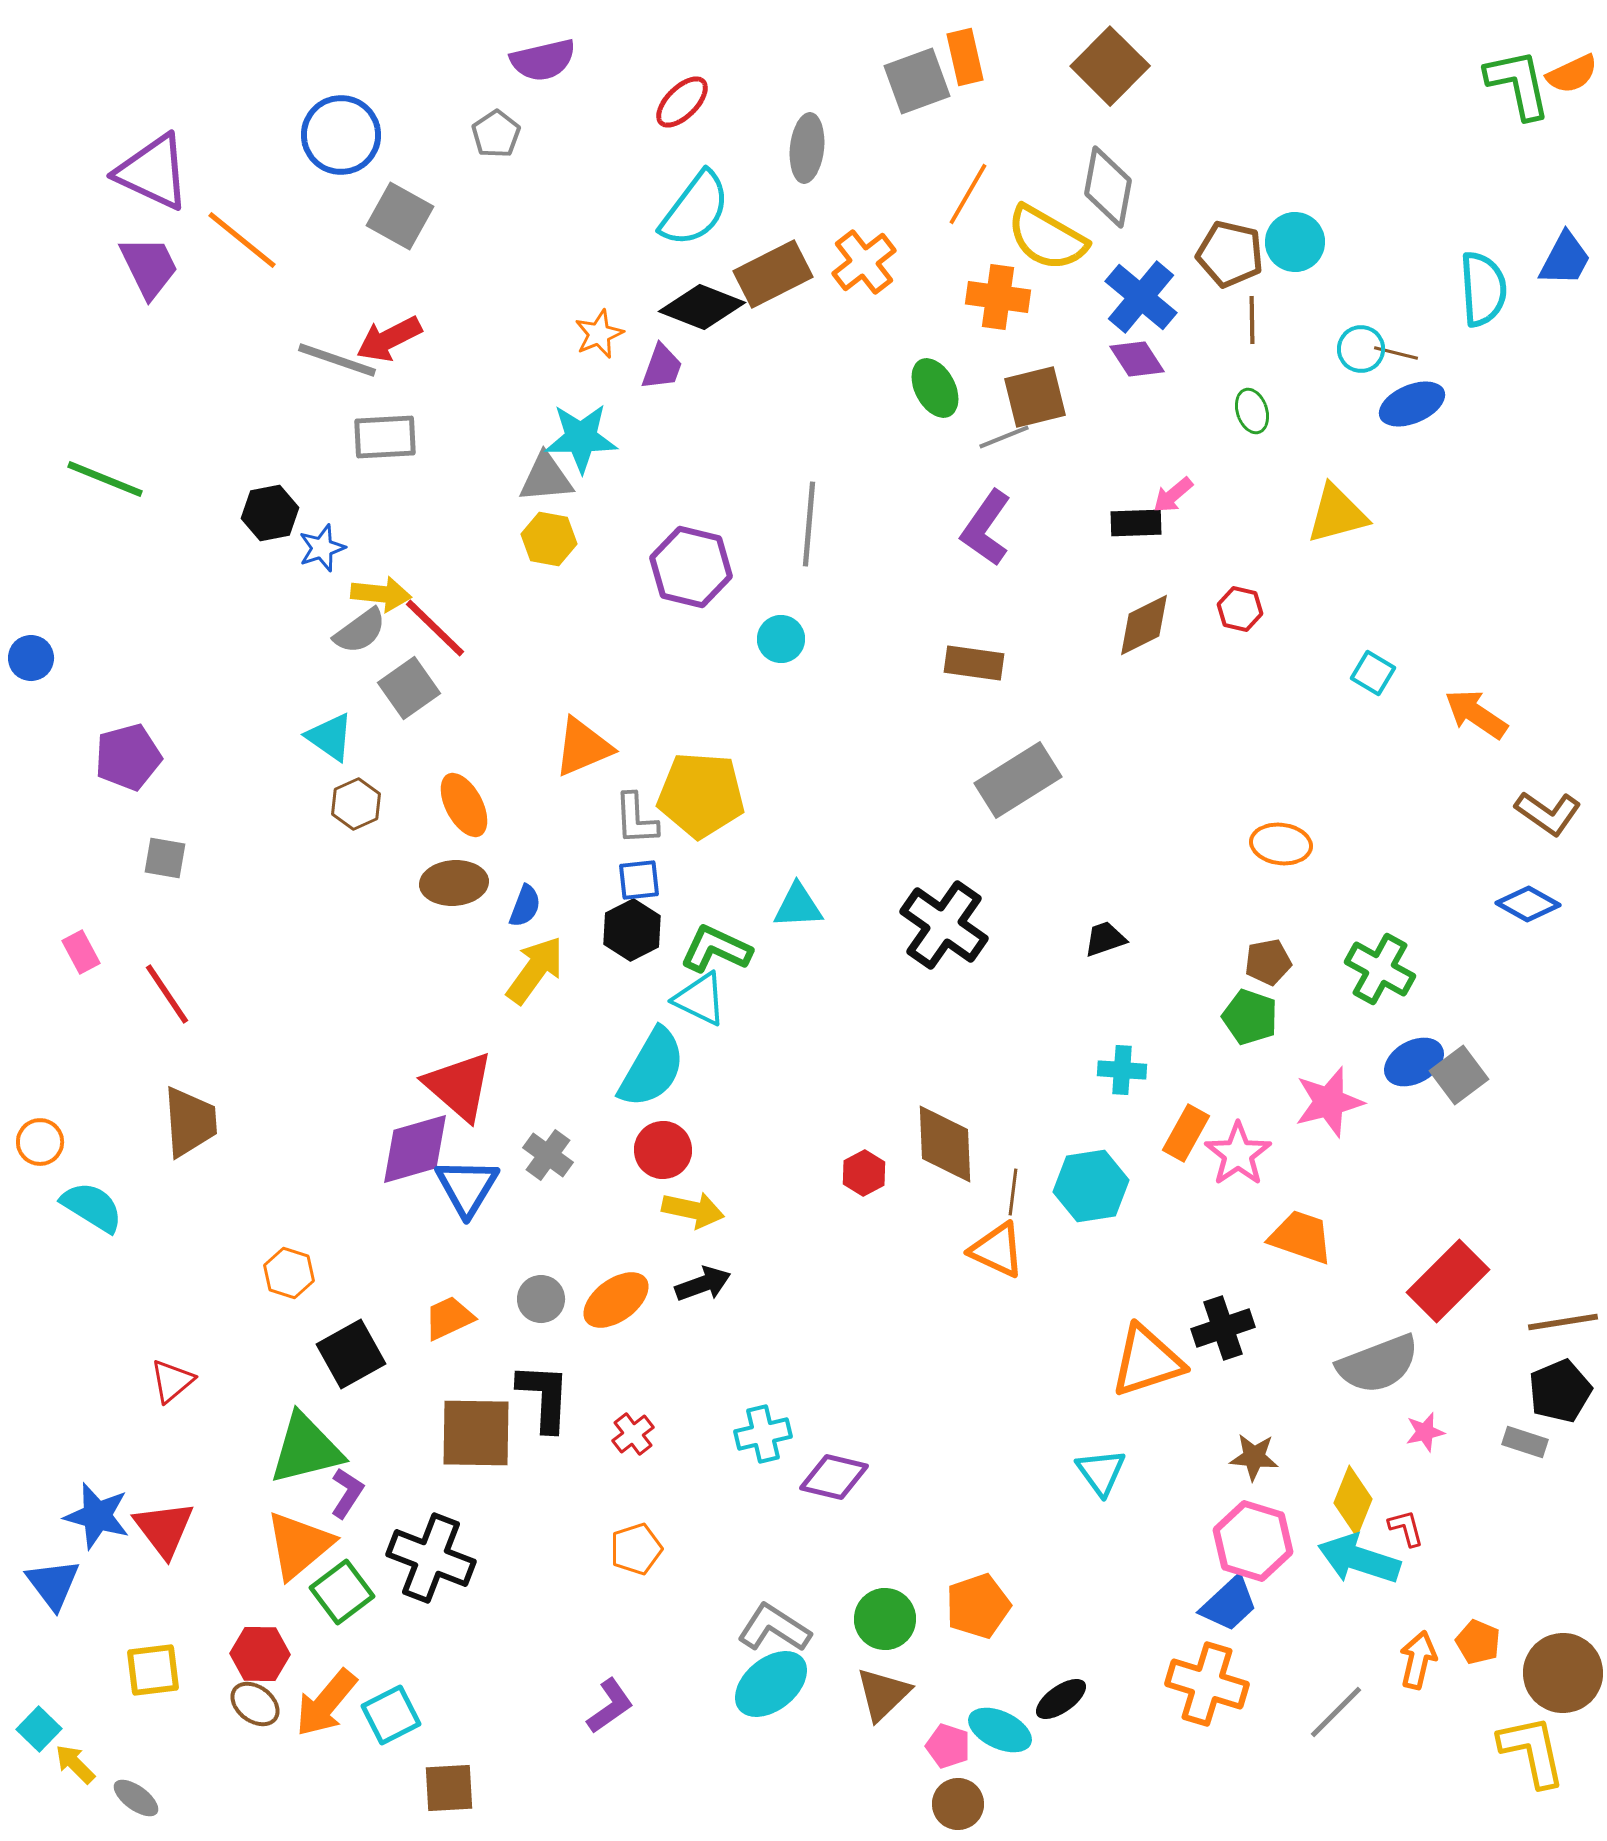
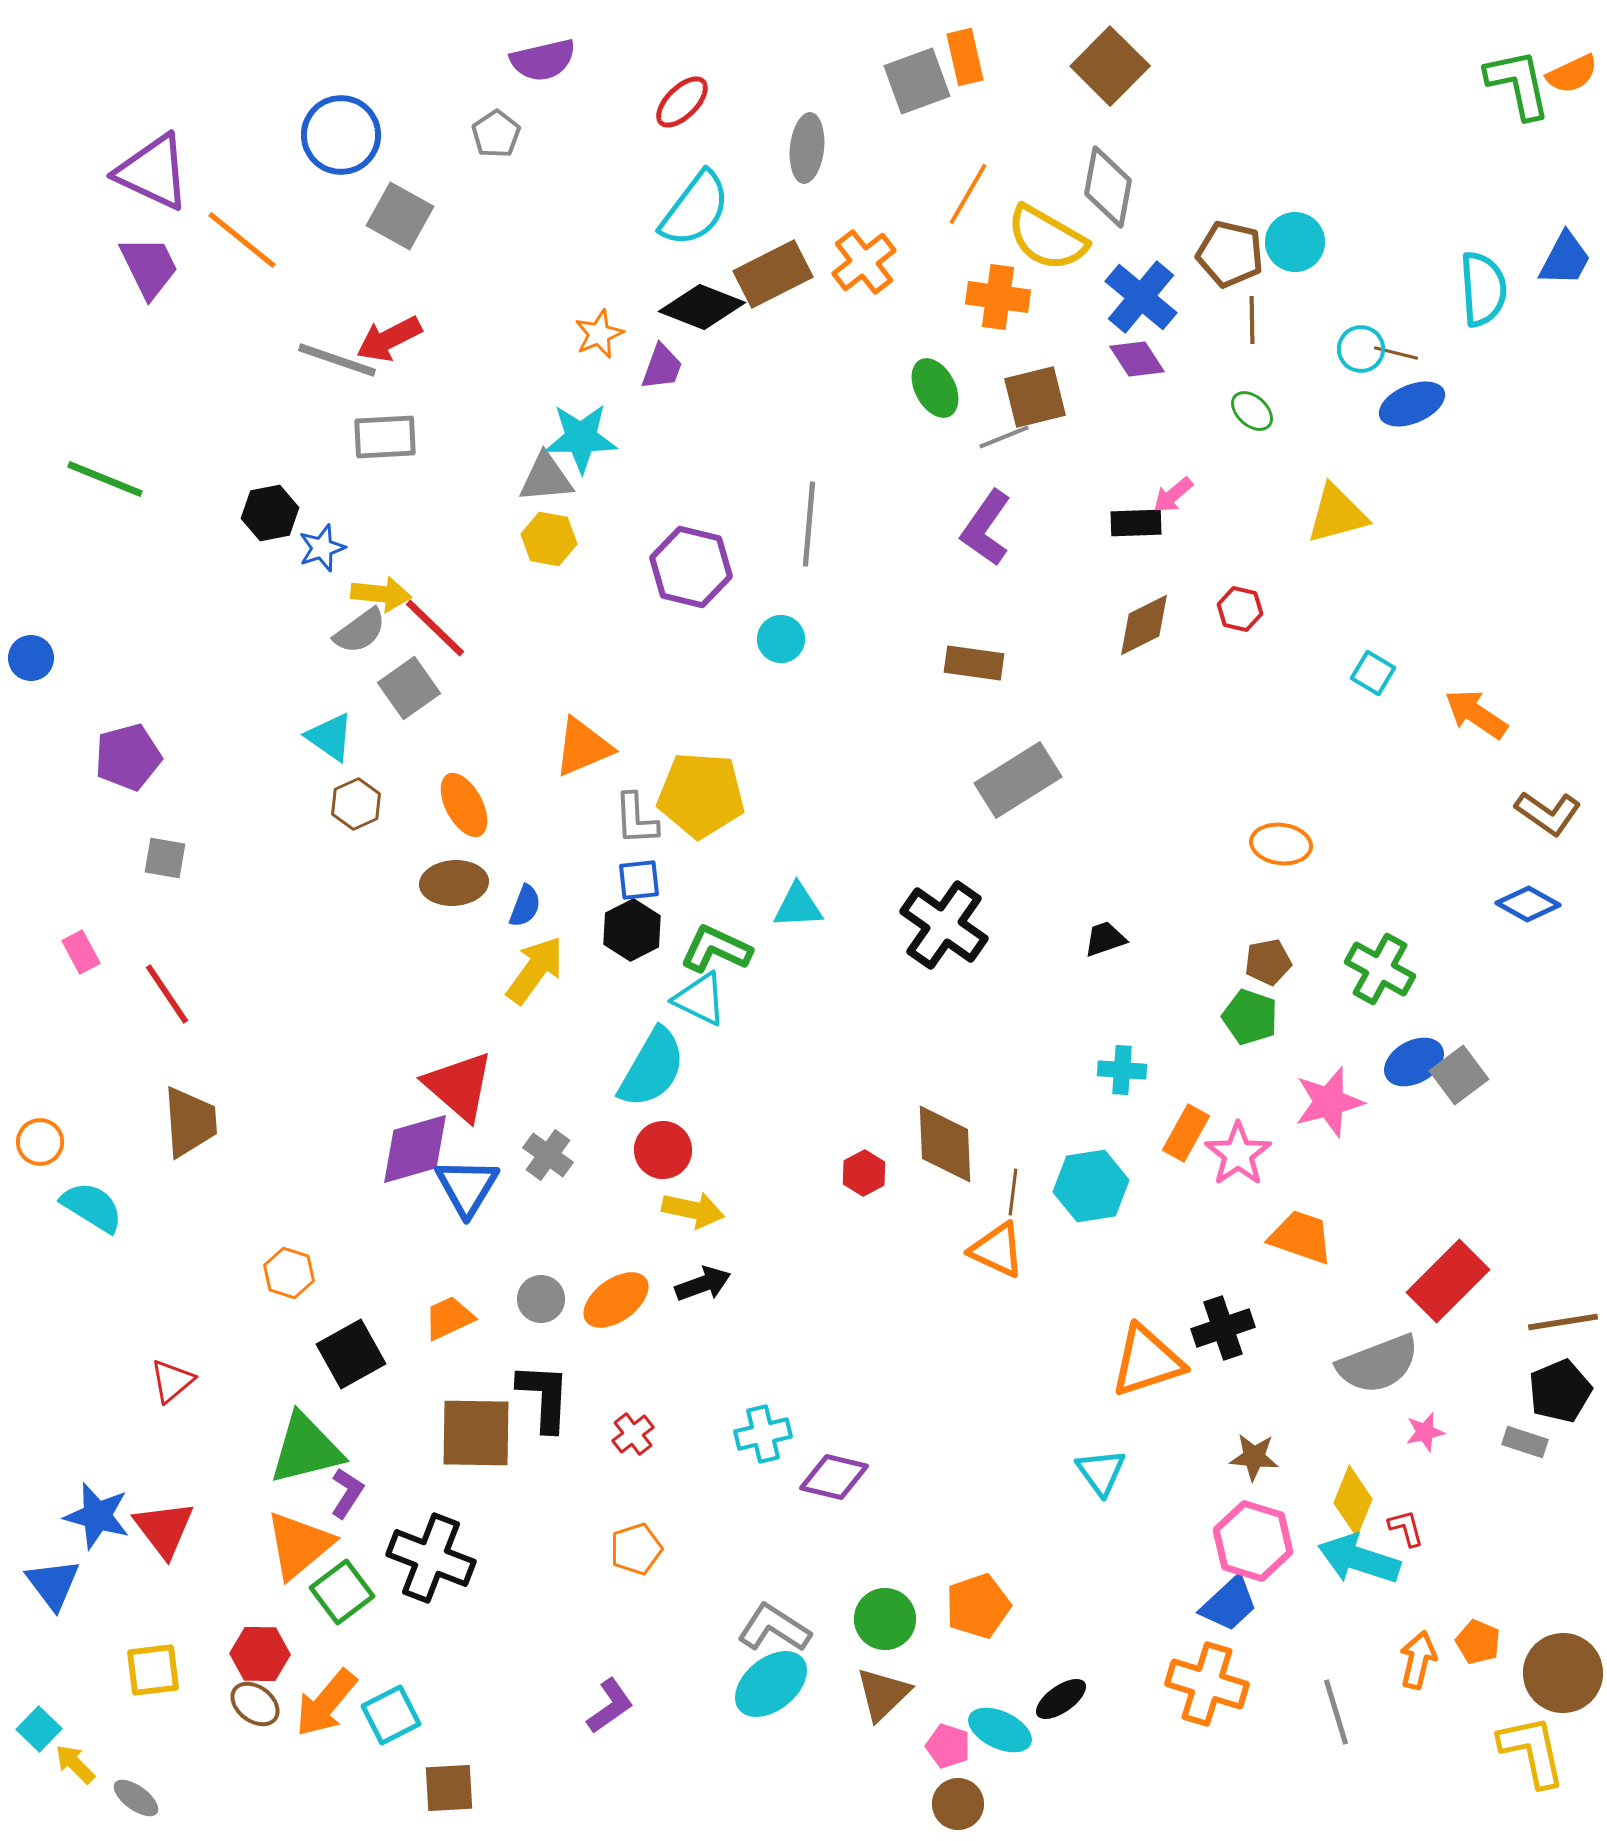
green ellipse at (1252, 411): rotated 30 degrees counterclockwise
gray line at (1336, 1712): rotated 62 degrees counterclockwise
